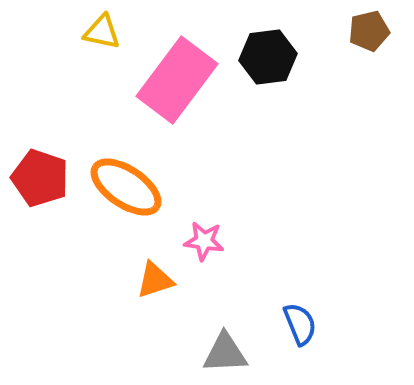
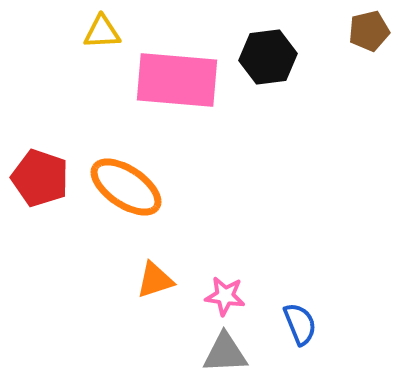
yellow triangle: rotated 15 degrees counterclockwise
pink rectangle: rotated 58 degrees clockwise
pink star: moved 21 px right, 55 px down
